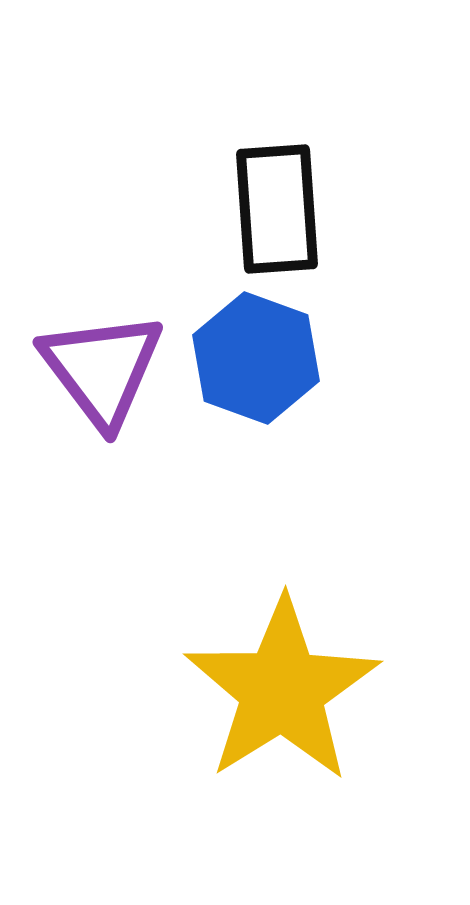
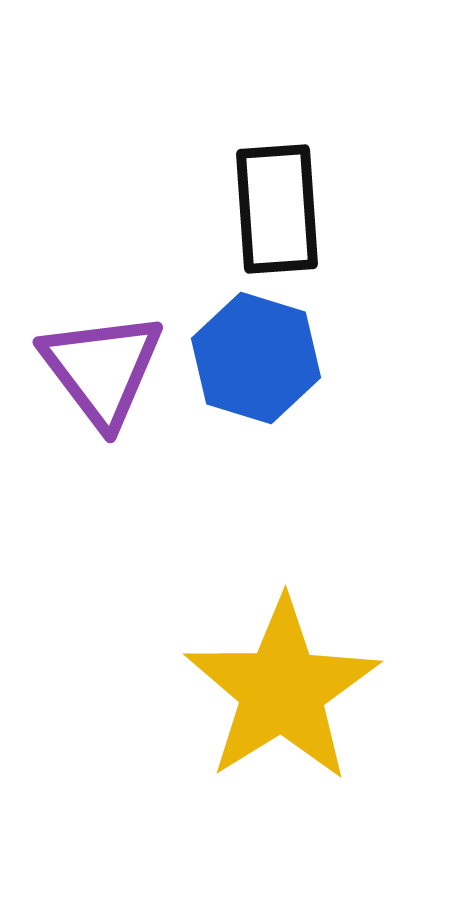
blue hexagon: rotated 3 degrees counterclockwise
